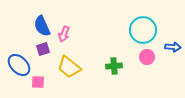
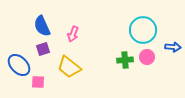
pink arrow: moved 9 px right
green cross: moved 11 px right, 6 px up
